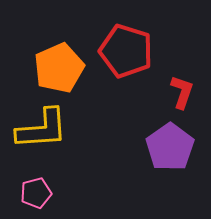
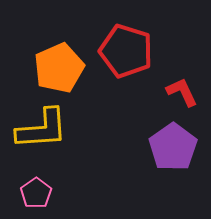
red L-shape: rotated 44 degrees counterclockwise
purple pentagon: moved 3 px right
pink pentagon: rotated 20 degrees counterclockwise
